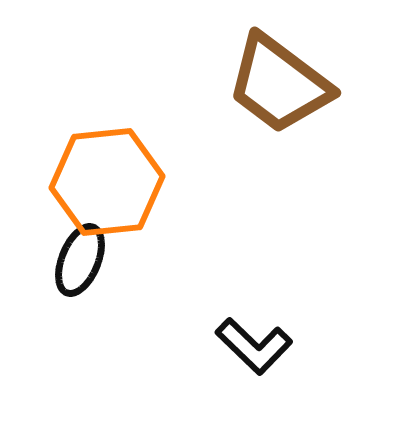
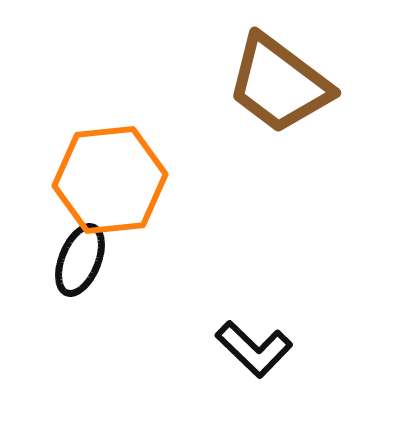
orange hexagon: moved 3 px right, 2 px up
black L-shape: moved 3 px down
